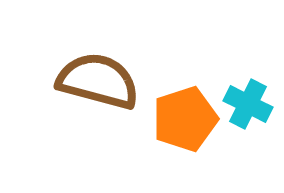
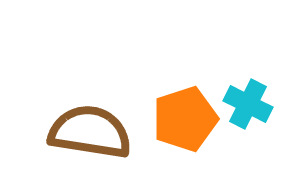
brown semicircle: moved 8 px left, 51 px down; rotated 6 degrees counterclockwise
